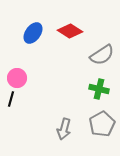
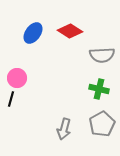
gray semicircle: rotated 30 degrees clockwise
